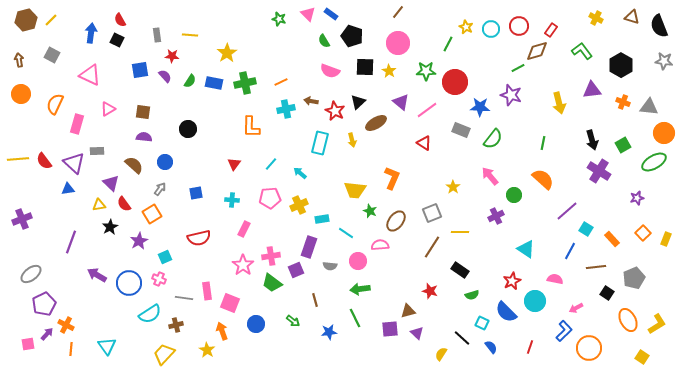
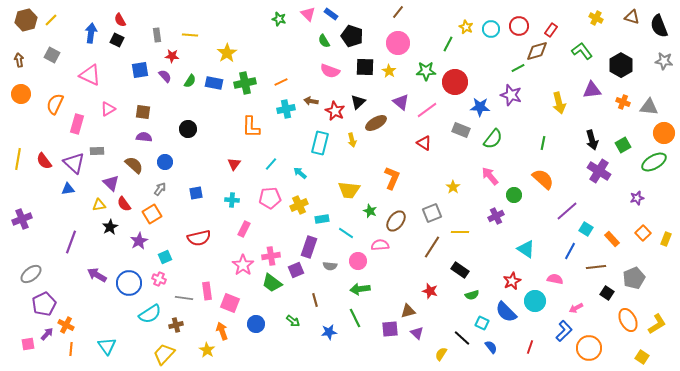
yellow line at (18, 159): rotated 75 degrees counterclockwise
yellow trapezoid at (355, 190): moved 6 px left
